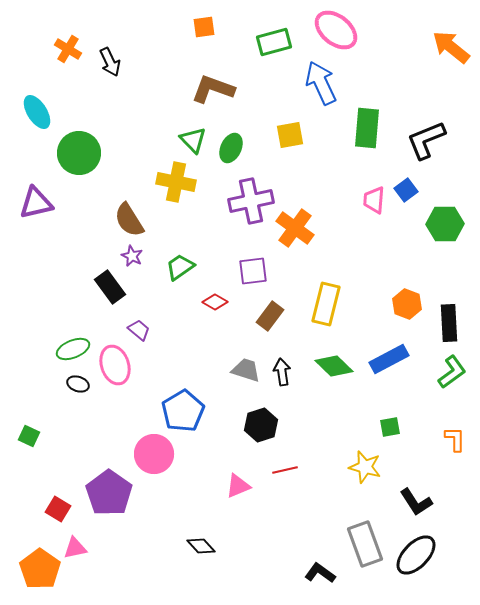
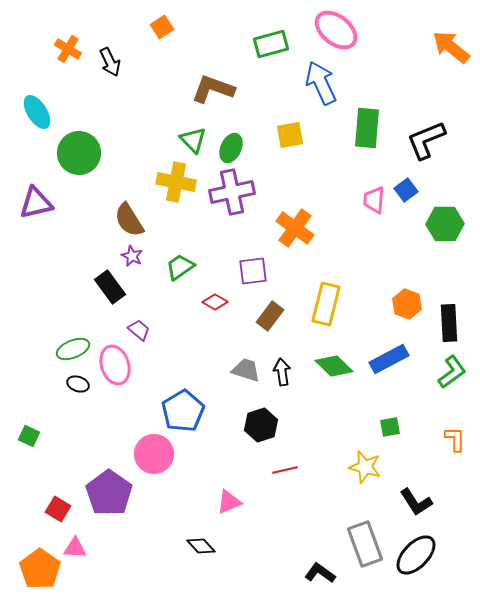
orange square at (204, 27): moved 42 px left; rotated 25 degrees counterclockwise
green rectangle at (274, 42): moved 3 px left, 2 px down
purple cross at (251, 201): moved 19 px left, 9 px up
pink triangle at (238, 486): moved 9 px left, 16 px down
pink triangle at (75, 548): rotated 15 degrees clockwise
